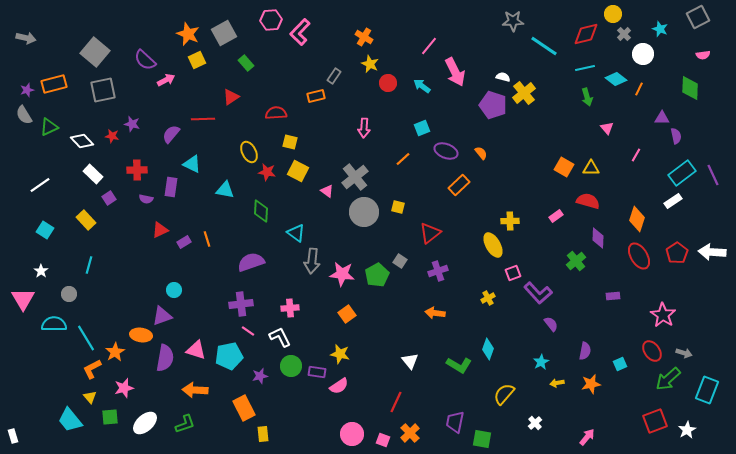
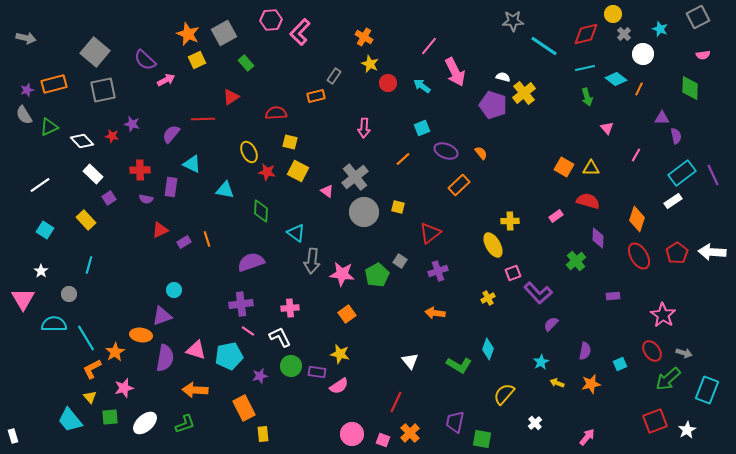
red cross at (137, 170): moved 3 px right
purple semicircle at (551, 324): rotated 98 degrees counterclockwise
yellow arrow at (557, 383): rotated 32 degrees clockwise
